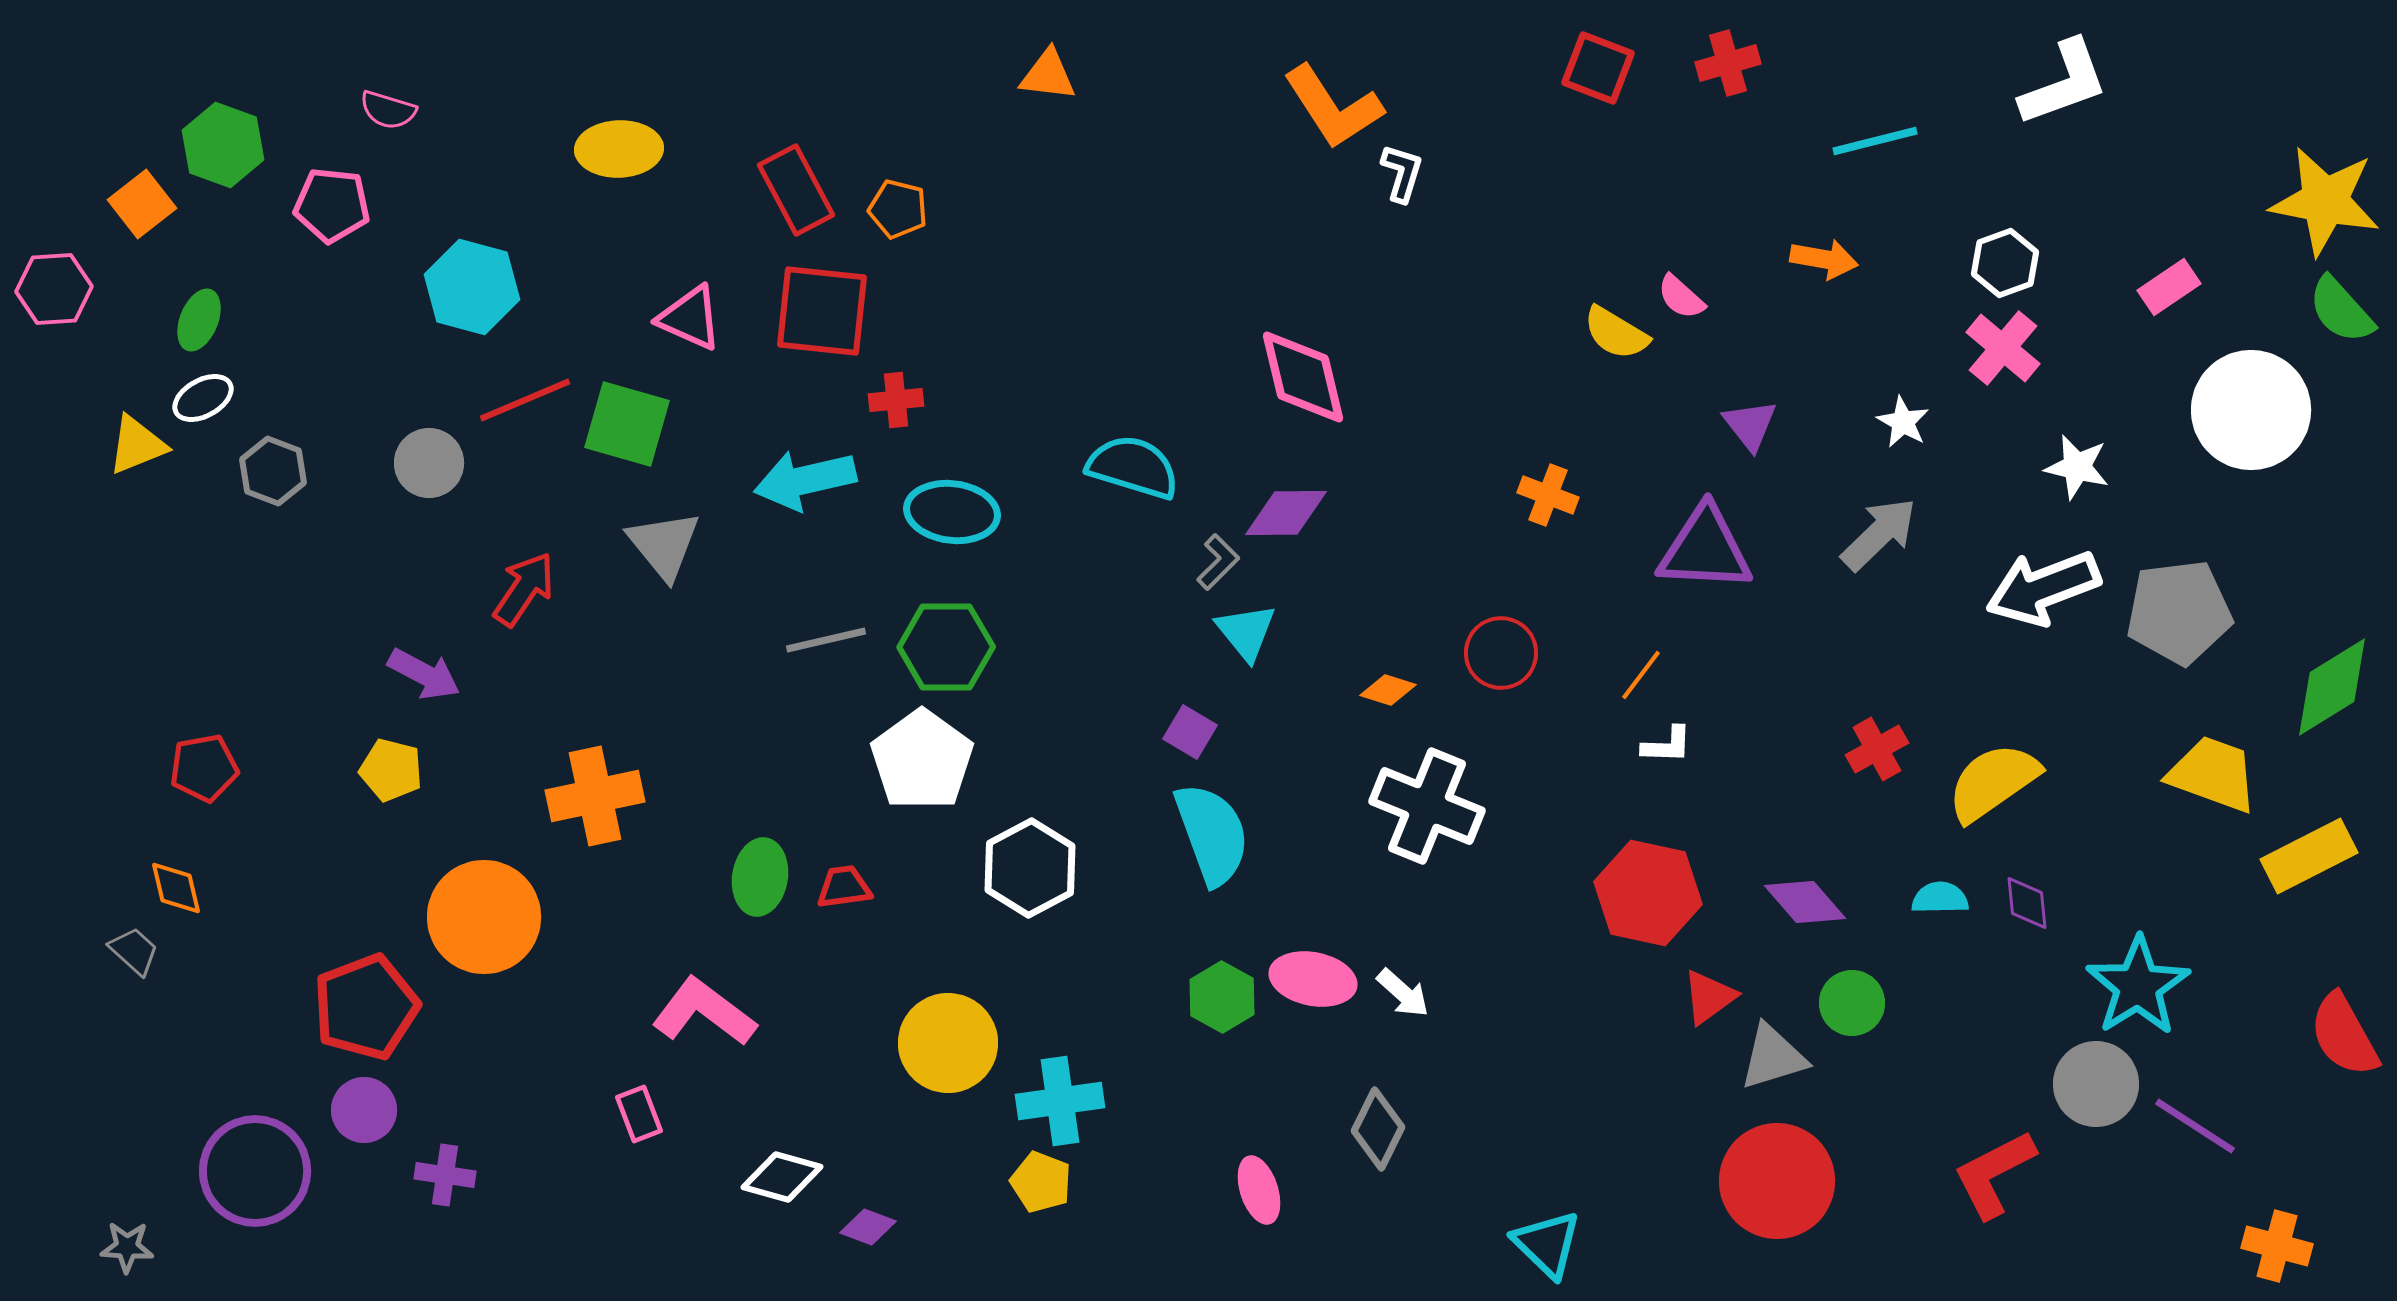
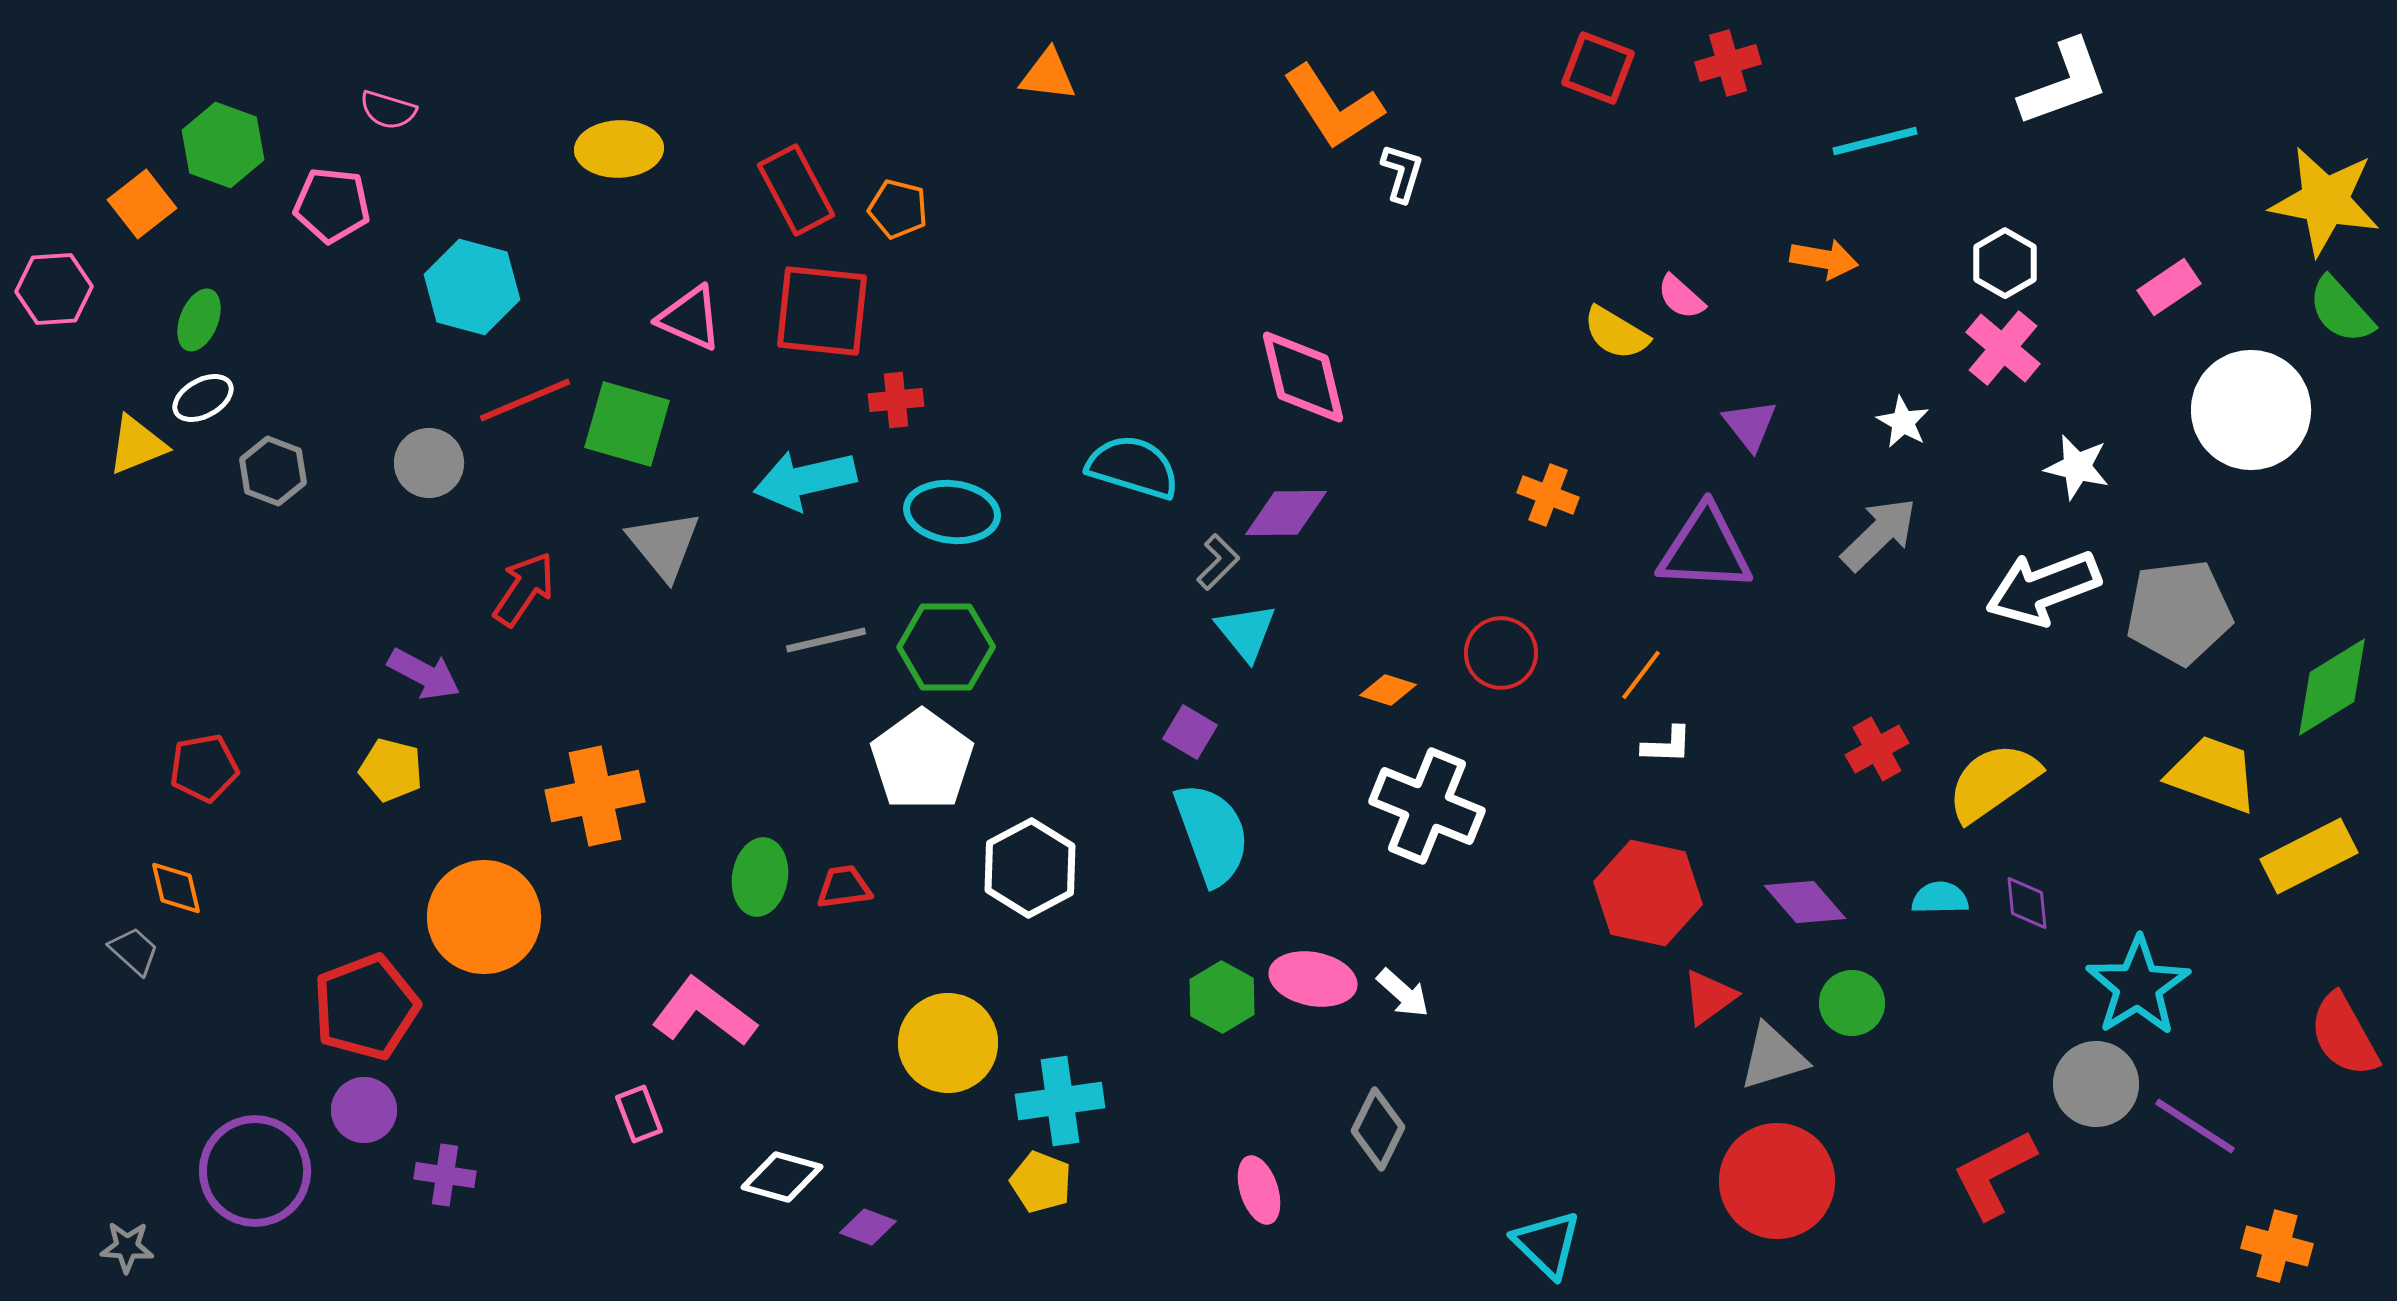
white hexagon at (2005, 263): rotated 10 degrees counterclockwise
